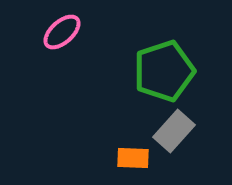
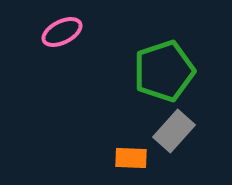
pink ellipse: rotated 15 degrees clockwise
orange rectangle: moved 2 px left
